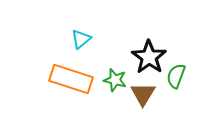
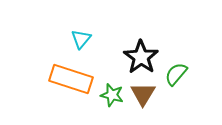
cyan triangle: rotated 10 degrees counterclockwise
black star: moved 8 px left
green semicircle: moved 2 px up; rotated 20 degrees clockwise
green star: moved 3 px left, 15 px down
